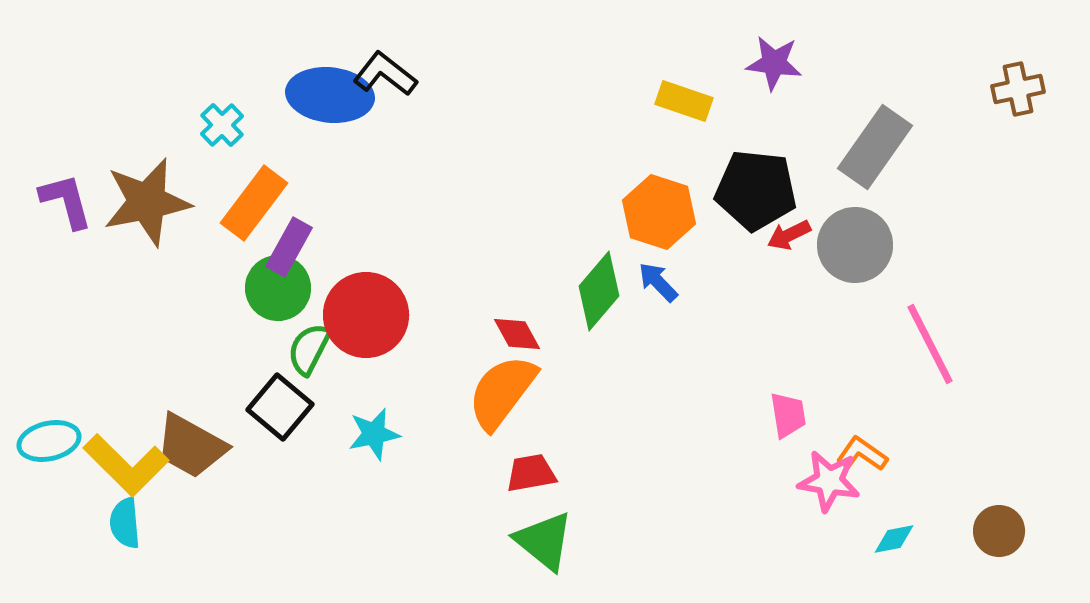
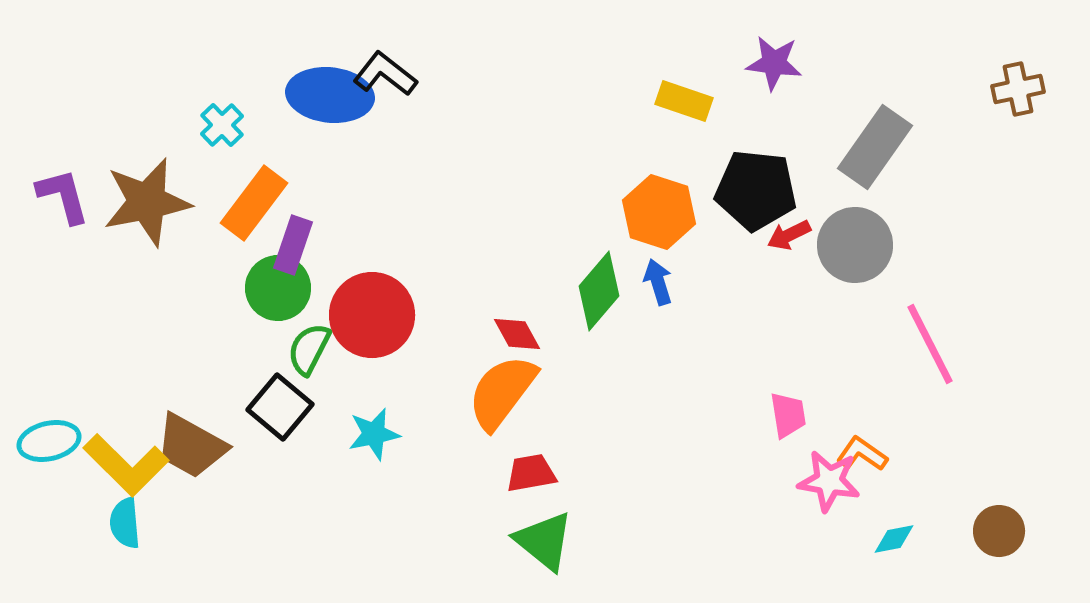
purple L-shape: moved 3 px left, 5 px up
purple rectangle: moved 4 px right, 2 px up; rotated 10 degrees counterclockwise
blue arrow: rotated 27 degrees clockwise
red circle: moved 6 px right
